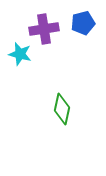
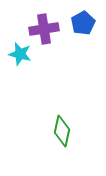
blue pentagon: rotated 15 degrees counterclockwise
green diamond: moved 22 px down
